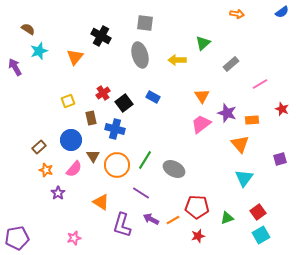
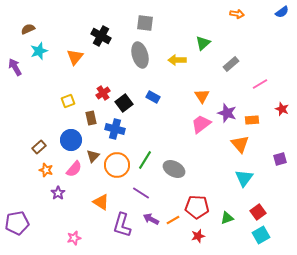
brown semicircle at (28, 29): rotated 56 degrees counterclockwise
brown triangle at (93, 156): rotated 16 degrees clockwise
purple pentagon at (17, 238): moved 15 px up
